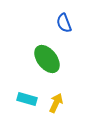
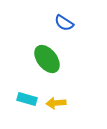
blue semicircle: rotated 36 degrees counterclockwise
yellow arrow: rotated 120 degrees counterclockwise
